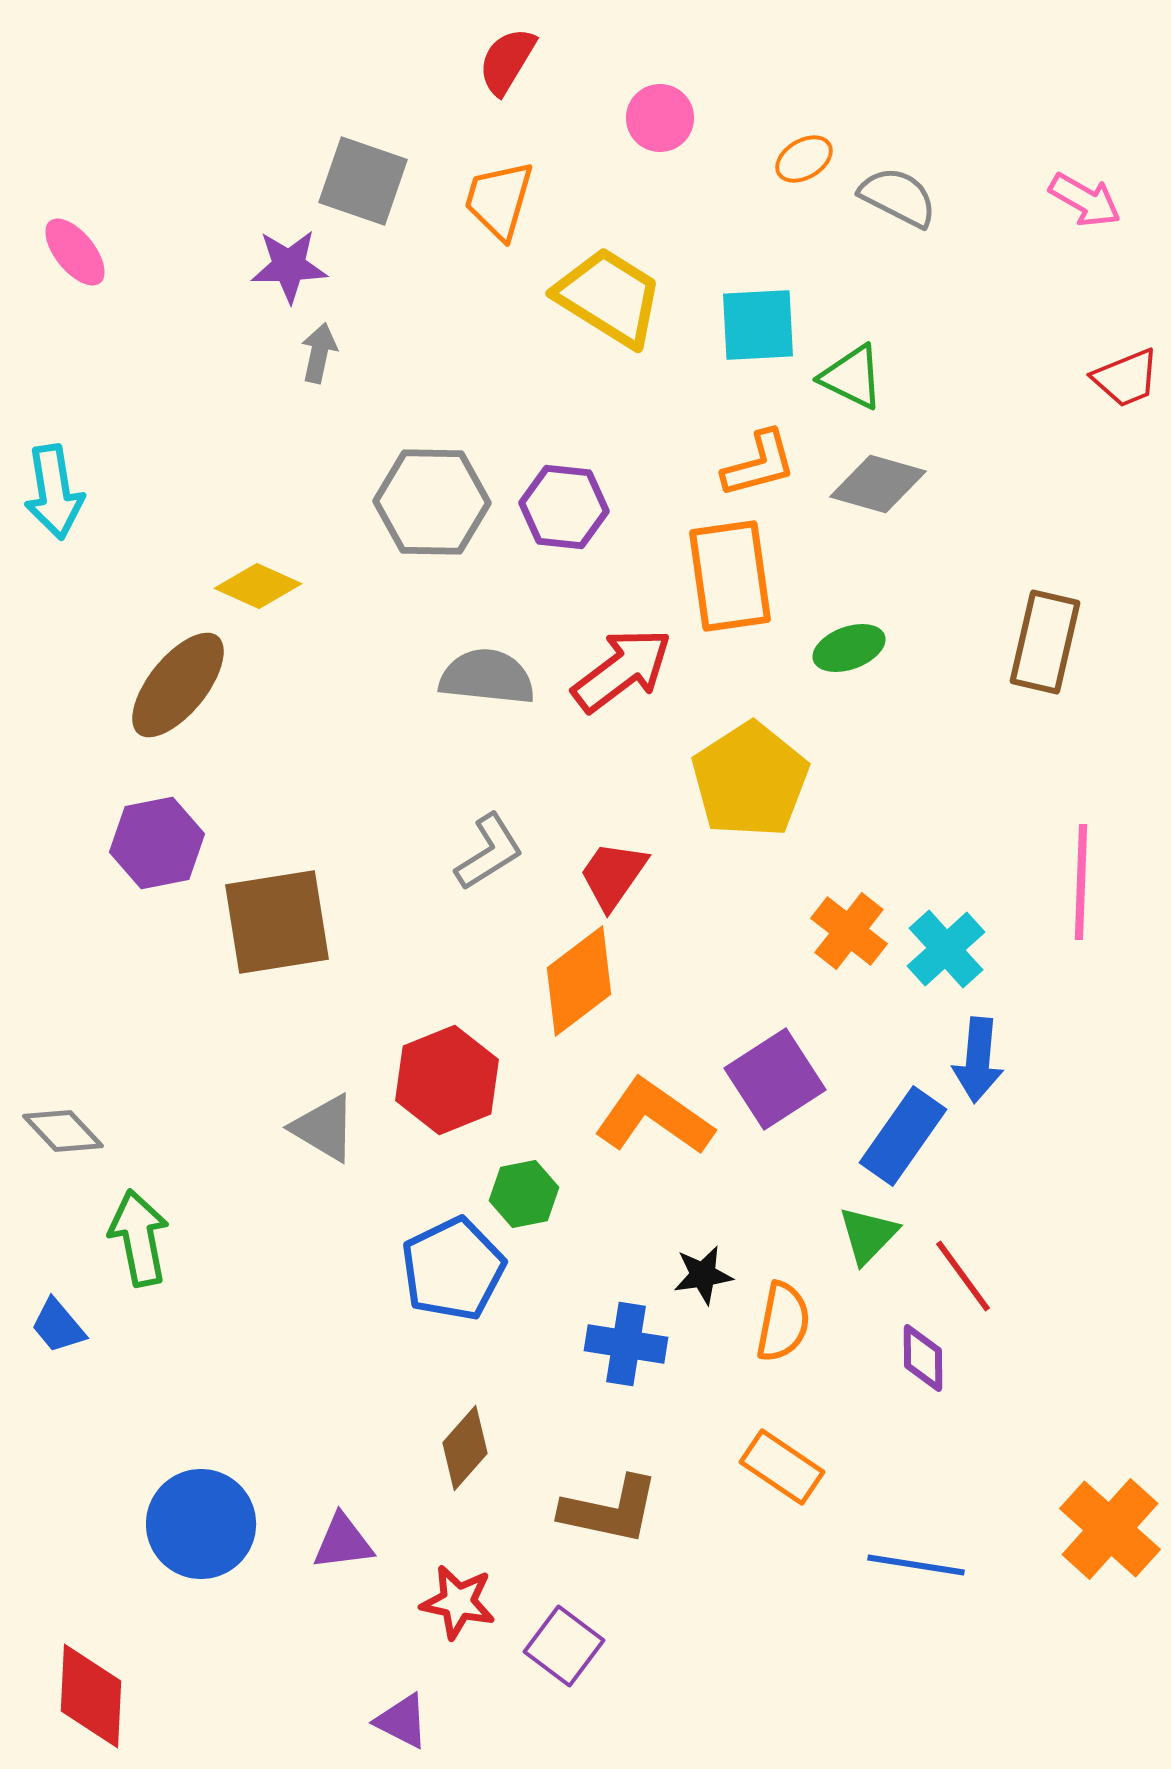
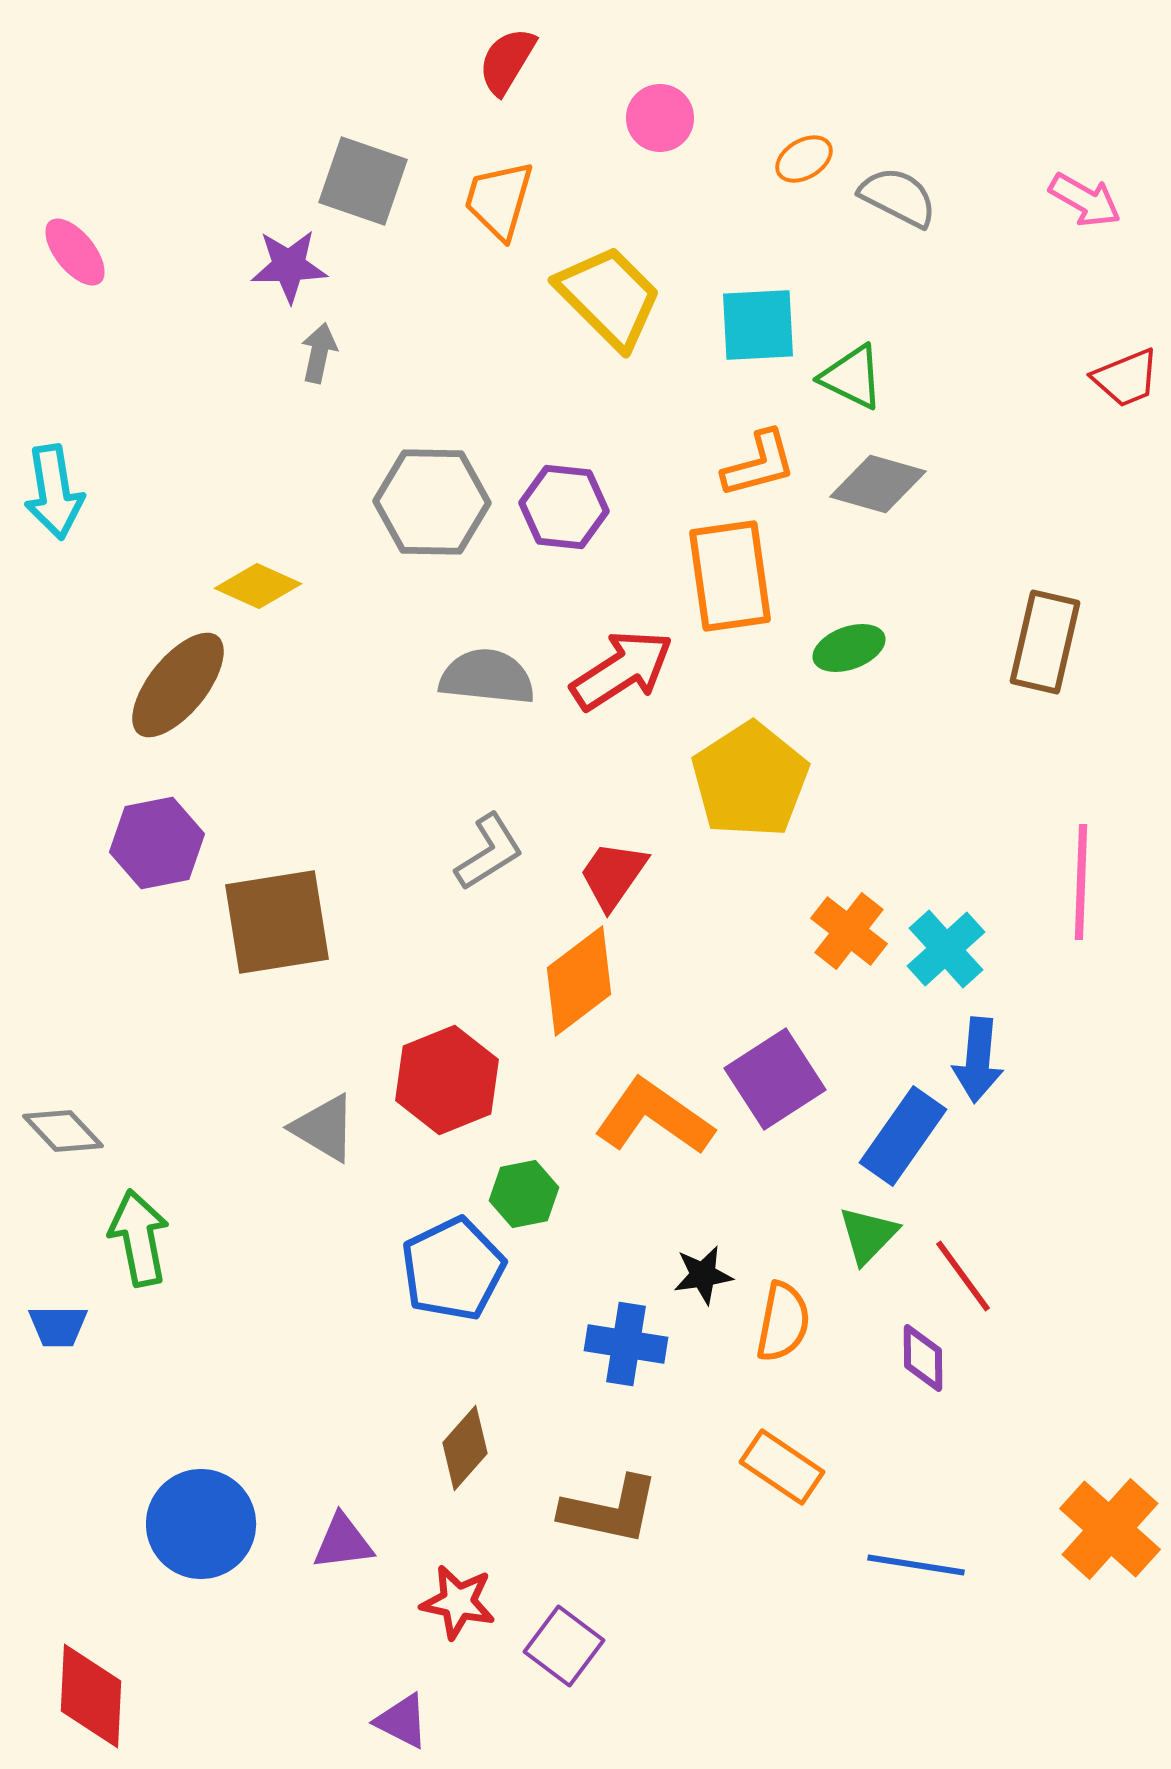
yellow trapezoid at (609, 297): rotated 13 degrees clockwise
red arrow at (622, 670): rotated 4 degrees clockwise
blue trapezoid at (58, 1326): rotated 50 degrees counterclockwise
